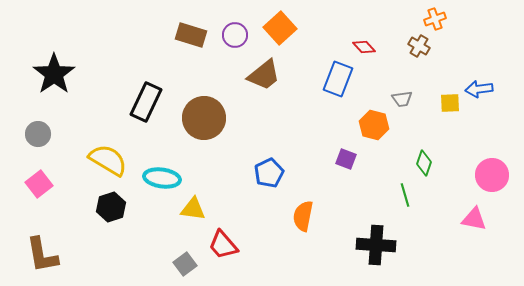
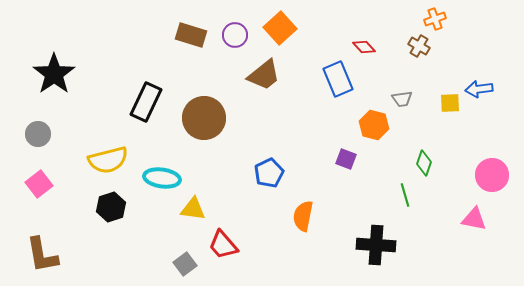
blue rectangle: rotated 44 degrees counterclockwise
yellow semicircle: rotated 135 degrees clockwise
